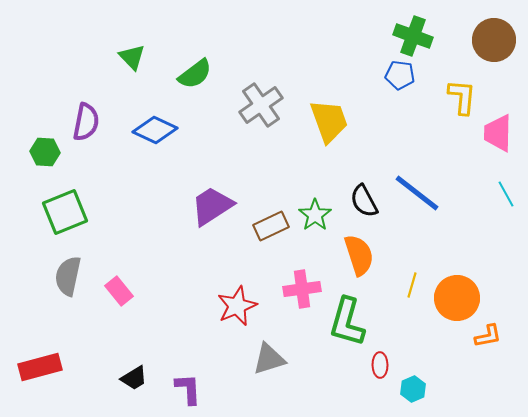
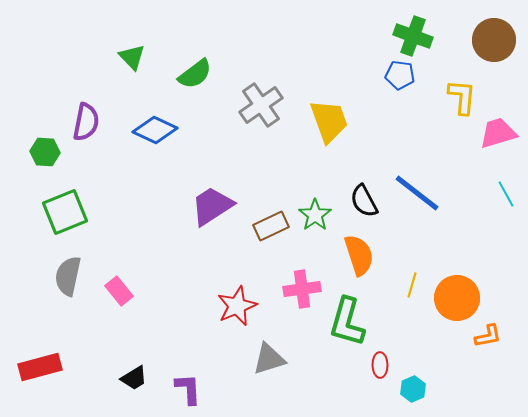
pink trapezoid: rotated 72 degrees clockwise
